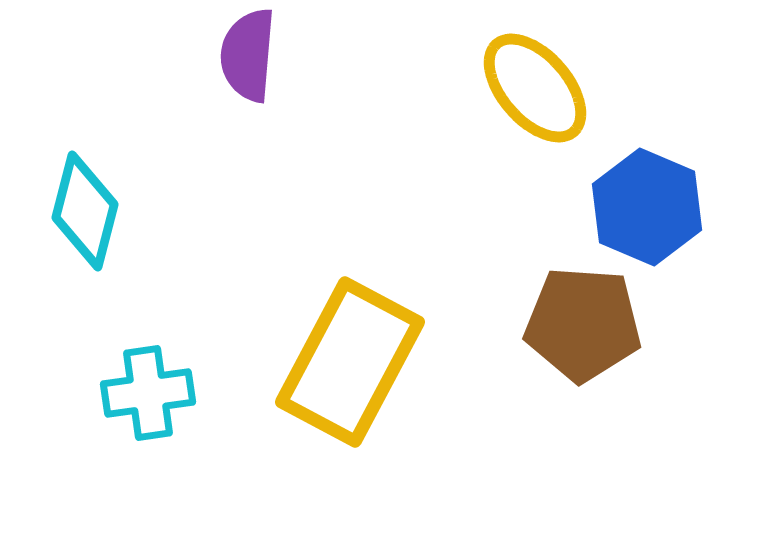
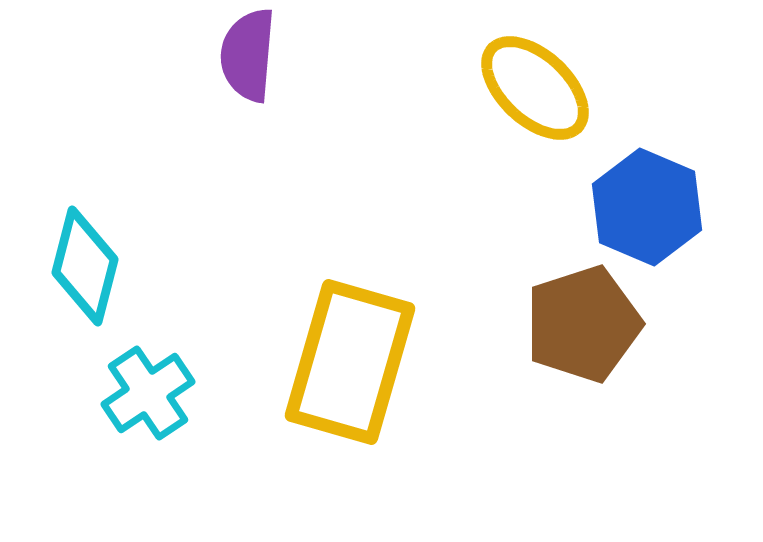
yellow ellipse: rotated 6 degrees counterclockwise
cyan diamond: moved 55 px down
brown pentagon: rotated 22 degrees counterclockwise
yellow rectangle: rotated 12 degrees counterclockwise
cyan cross: rotated 26 degrees counterclockwise
